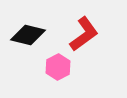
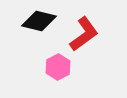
black diamond: moved 11 px right, 14 px up
